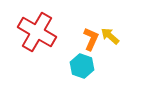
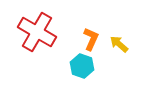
yellow arrow: moved 9 px right, 8 px down
